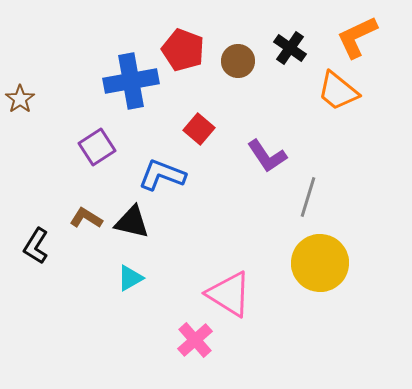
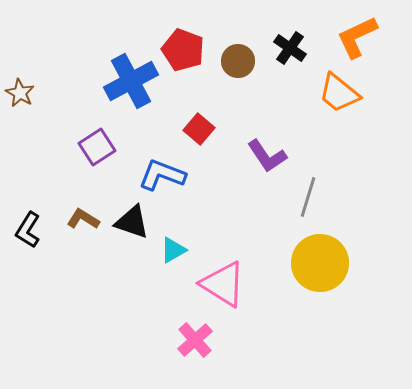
blue cross: rotated 18 degrees counterclockwise
orange trapezoid: moved 1 px right, 2 px down
brown star: moved 6 px up; rotated 8 degrees counterclockwise
brown L-shape: moved 3 px left, 1 px down
black triangle: rotated 6 degrees clockwise
black L-shape: moved 8 px left, 16 px up
cyan triangle: moved 43 px right, 28 px up
pink triangle: moved 6 px left, 10 px up
